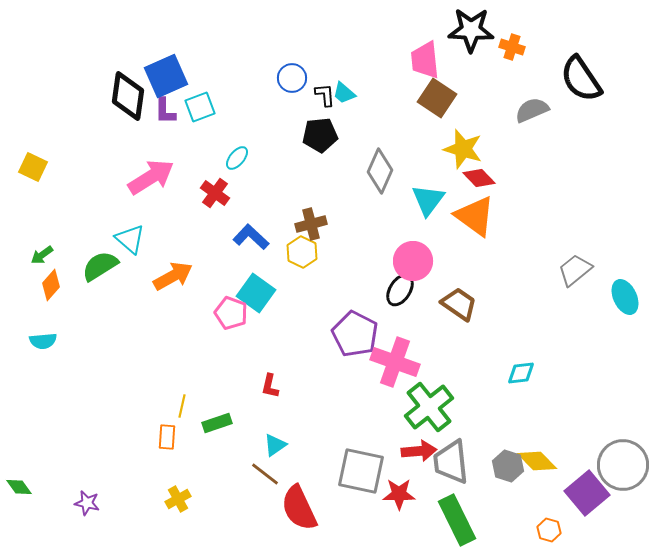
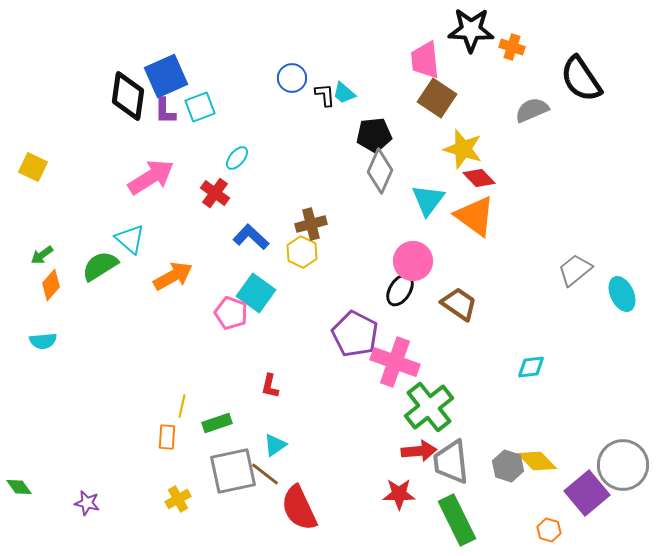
black pentagon at (320, 135): moved 54 px right
cyan ellipse at (625, 297): moved 3 px left, 3 px up
cyan diamond at (521, 373): moved 10 px right, 6 px up
gray square at (361, 471): moved 128 px left; rotated 24 degrees counterclockwise
